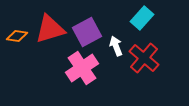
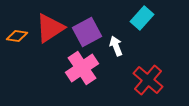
red triangle: moved 1 px up; rotated 16 degrees counterclockwise
red cross: moved 4 px right, 22 px down
